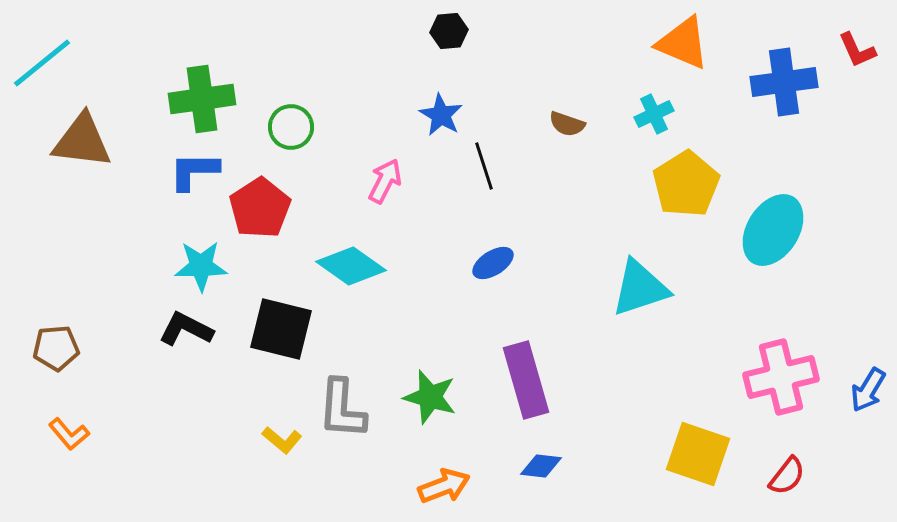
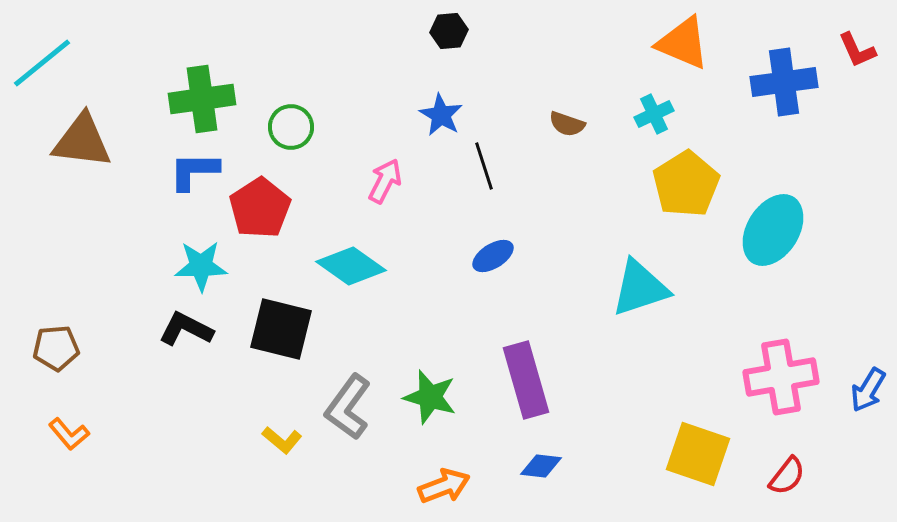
blue ellipse: moved 7 px up
pink cross: rotated 4 degrees clockwise
gray L-shape: moved 6 px right, 2 px up; rotated 32 degrees clockwise
